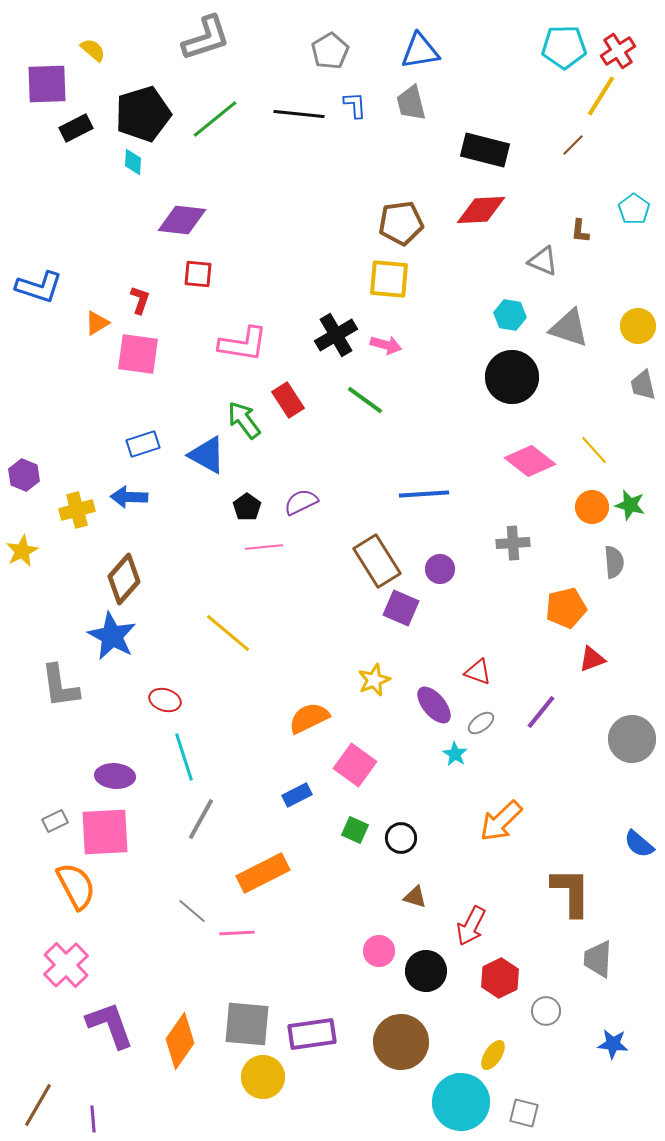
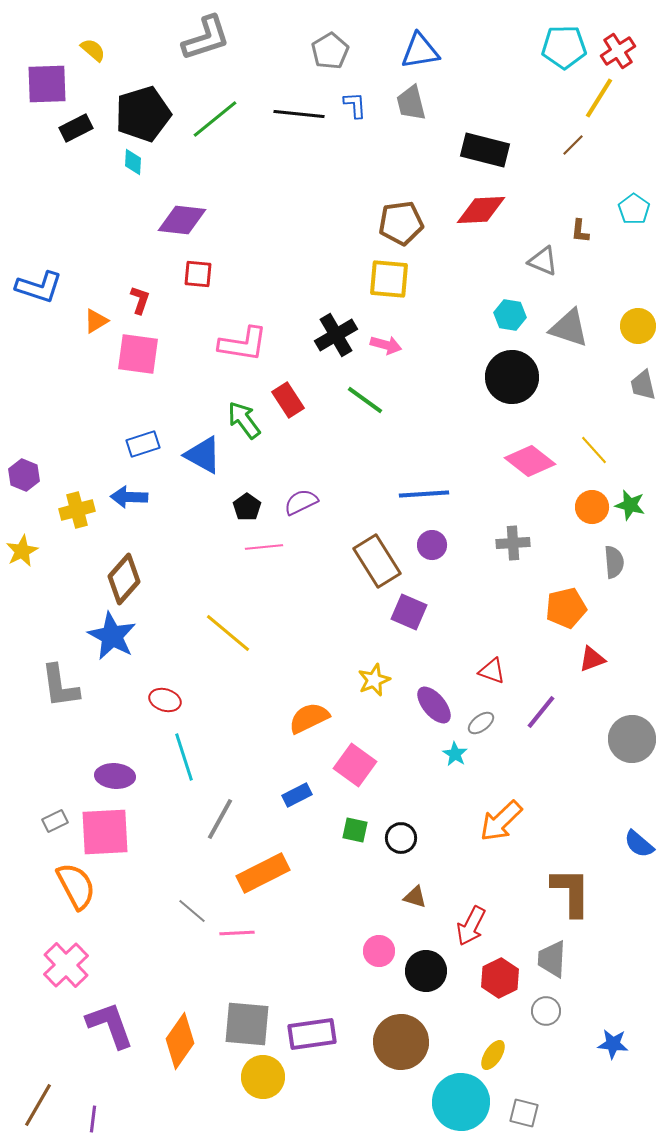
yellow line at (601, 96): moved 2 px left, 2 px down
orange triangle at (97, 323): moved 1 px left, 2 px up
blue triangle at (207, 455): moved 4 px left
purple circle at (440, 569): moved 8 px left, 24 px up
purple square at (401, 608): moved 8 px right, 4 px down
red triangle at (478, 672): moved 14 px right, 1 px up
gray line at (201, 819): moved 19 px right
green square at (355, 830): rotated 12 degrees counterclockwise
gray trapezoid at (598, 959): moved 46 px left
purple line at (93, 1119): rotated 12 degrees clockwise
